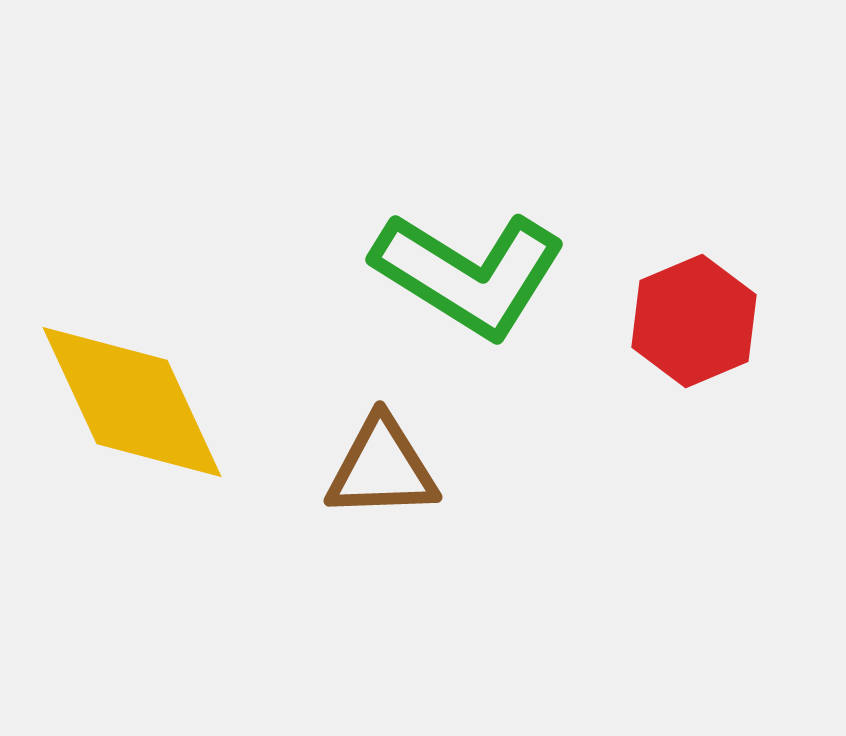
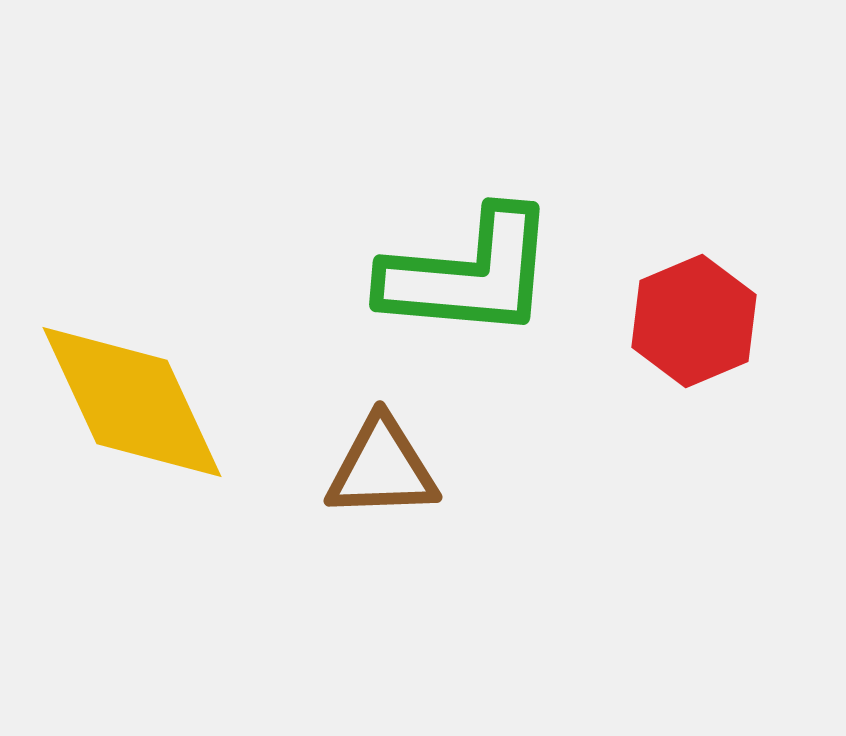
green L-shape: rotated 27 degrees counterclockwise
